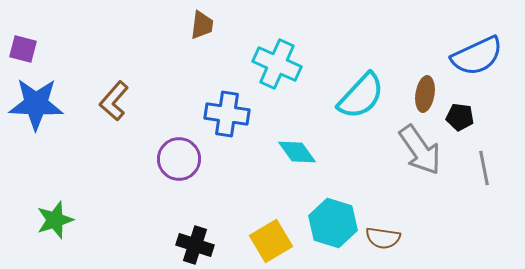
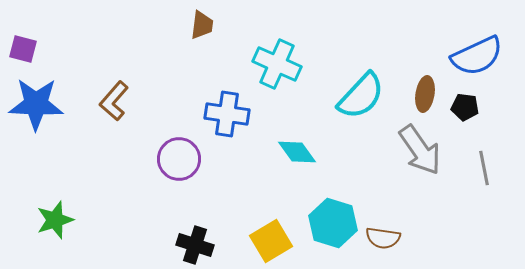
black pentagon: moved 5 px right, 10 px up
